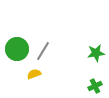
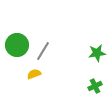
green circle: moved 4 px up
green star: moved 1 px right
